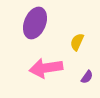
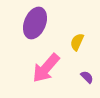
pink arrow: rotated 40 degrees counterclockwise
purple semicircle: rotated 80 degrees counterclockwise
